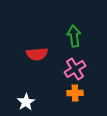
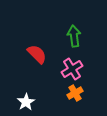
red semicircle: rotated 130 degrees counterclockwise
pink cross: moved 3 px left
orange cross: rotated 28 degrees counterclockwise
